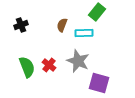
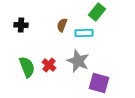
black cross: rotated 24 degrees clockwise
